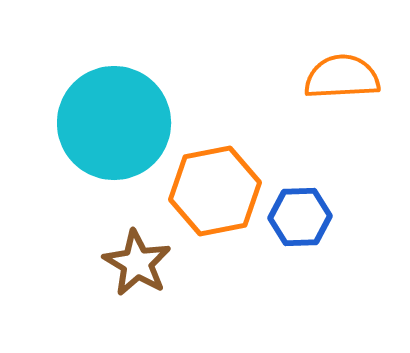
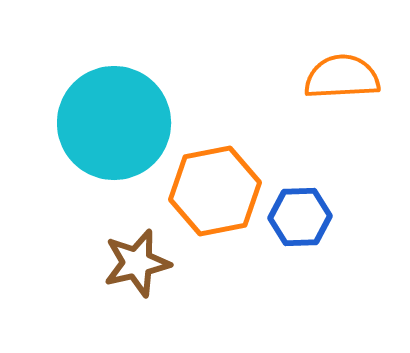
brown star: rotated 28 degrees clockwise
